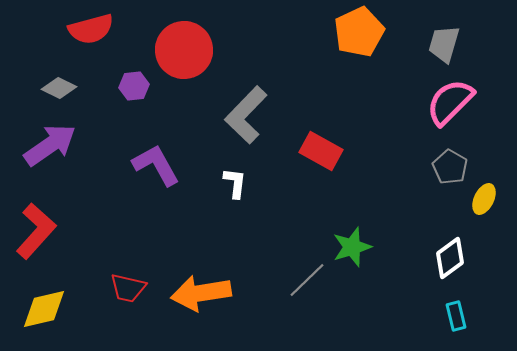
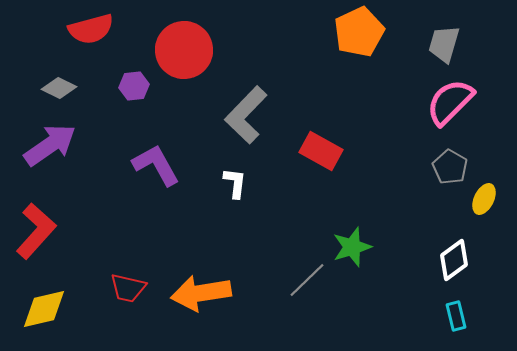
white diamond: moved 4 px right, 2 px down
